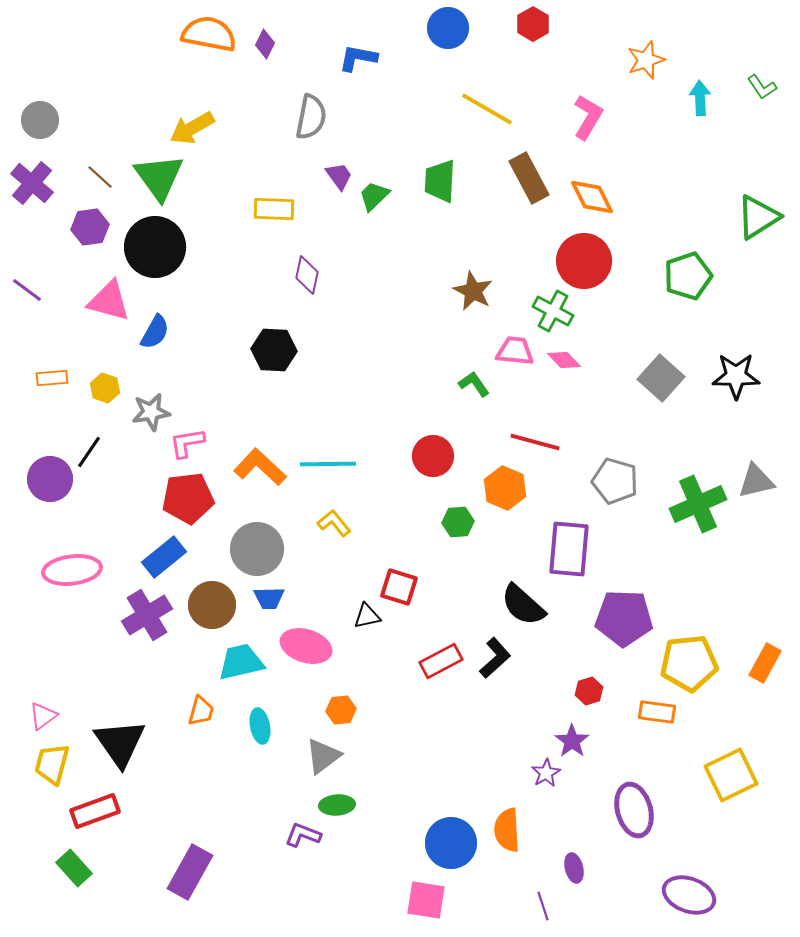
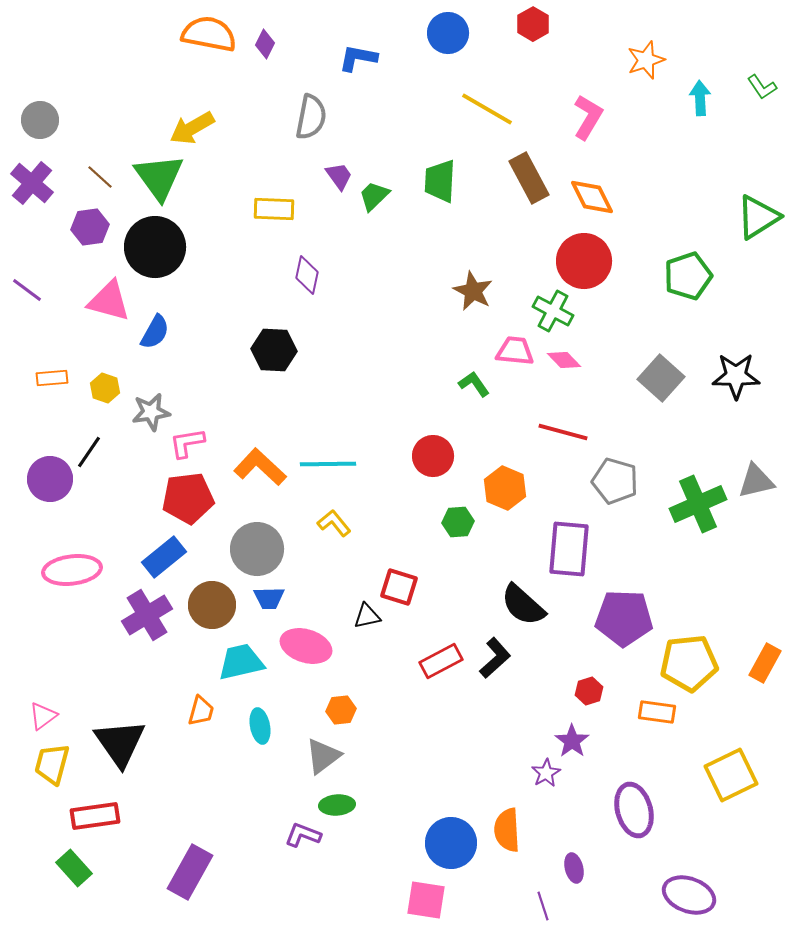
blue circle at (448, 28): moved 5 px down
red line at (535, 442): moved 28 px right, 10 px up
red rectangle at (95, 811): moved 5 px down; rotated 12 degrees clockwise
